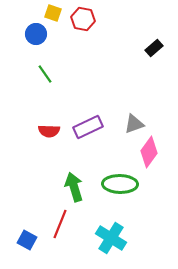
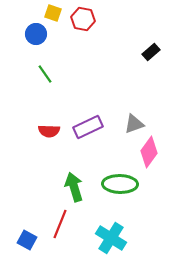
black rectangle: moved 3 px left, 4 px down
